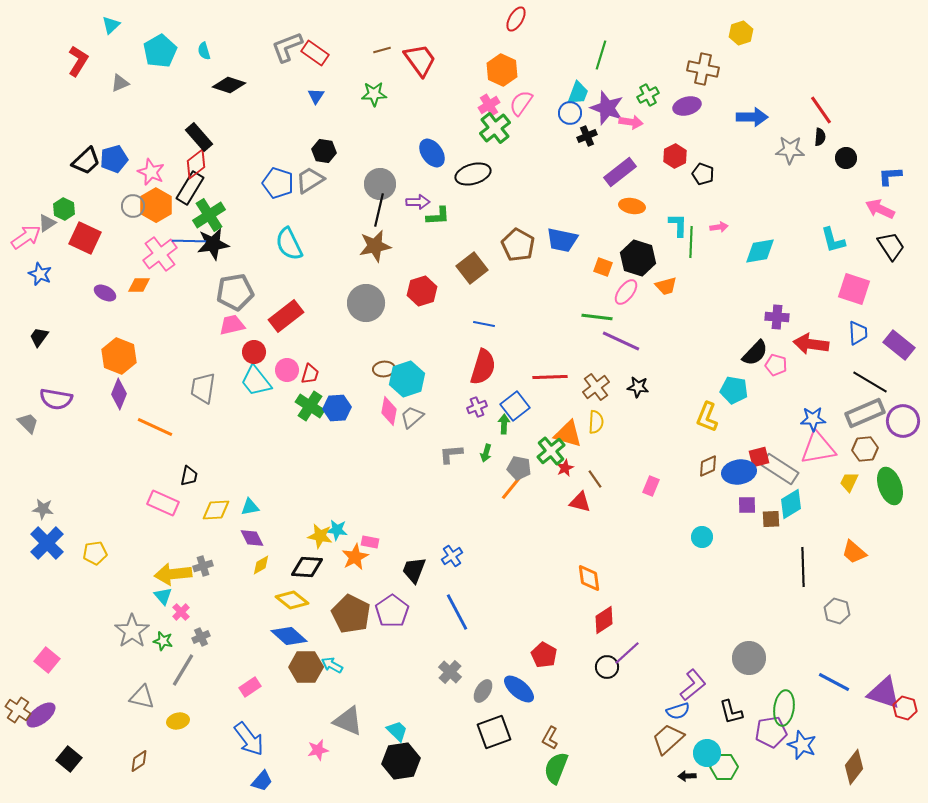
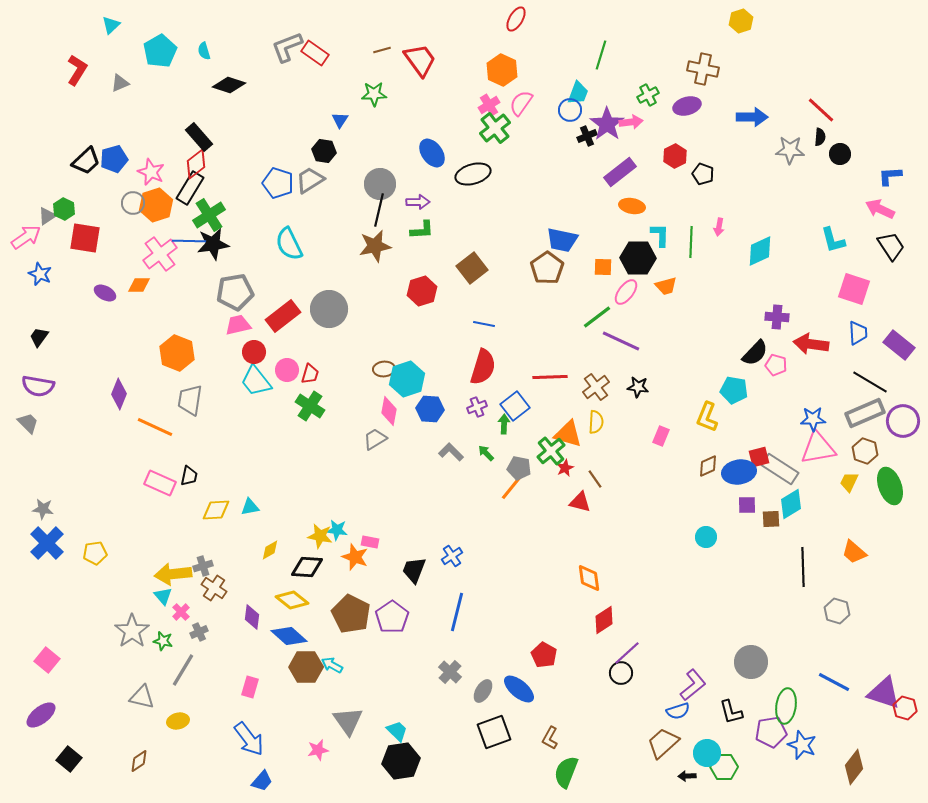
yellow hexagon at (741, 33): moved 12 px up
red L-shape at (78, 61): moved 1 px left, 9 px down
blue triangle at (316, 96): moved 24 px right, 24 px down
purple star at (607, 108): moved 16 px down; rotated 16 degrees clockwise
red line at (821, 110): rotated 12 degrees counterclockwise
blue circle at (570, 113): moved 3 px up
pink arrow at (631, 122): rotated 15 degrees counterclockwise
black circle at (846, 158): moved 6 px left, 4 px up
orange hexagon at (156, 205): rotated 12 degrees clockwise
gray circle at (133, 206): moved 3 px up
green L-shape at (438, 216): moved 16 px left, 14 px down
gray triangle at (47, 223): moved 7 px up
cyan L-shape at (678, 225): moved 18 px left, 10 px down
pink arrow at (719, 227): rotated 108 degrees clockwise
red square at (85, 238): rotated 16 degrees counterclockwise
brown pentagon at (518, 245): moved 29 px right, 23 px down; rotated 8 degrees clockwise
cyan diamond at (760, 251): rotated 16 degrees counterclockwise
black hexagon at (638, 258): rotated 16 degrees counterclockwise
orange square at (603, 267): rotated 18 degrees counterclockwise
gray circle at (366, 303): moved 37 px left, 6 px down
red rectangle at (286, 316): moved 3 px left
green line at (597, 317): rotated 44 degrees counterclockwise
pink trapezoid at (232, 325): moved 6 px right
orange hexagon at (119, 356): moved 58 px right, 3 px up
gray trapezoid at (203, 388): moved 13 px left, 12 px down
purple semicircle at (56, 399): moved 18 px left, 13 px up
blue hexagon at (337, 408): moved 93 px right, 1 px down; rotated 8 degrees clockwise
gray trapezoid at (412, 417): moved 37 px left, 22 px down; rotated 10 degrees clockwise
brown hexagon at (865, 449): moved 2 px down; rotated 25 degrees clockwise
green arrow at (486, 453): rotated 120 degrees clockwise
gray L-shape at (451, 454): moved 2 px up; rotated 50 degrees clockwise
pink rectangle at (651, 486): moved 10 px right, 50 px up
pink rectangle at (163, 503): moved 3 px left, 20 px up
cyan circle at (702, 537): moved 4 px right
purple diamond at (252, 538): moved 79 px down; rotated 35 degrees clockwise
orange star at (355, 557): rotated 24 degrees counterclockwise
yellow diamond at (261, 565): moved 9 px right, 15 px up
purple pentagon at (392, 611): moved 6 px down
blue line at (457, 612): rotated 42 degrees clockwise
gray cross at (201, 637): moved 2 px left, 5 px up
gray circle at (749, 658): moved 2 px right, 4 px down
black circle at (607, 667): moved 14 px right, 6 px down
pink rectangle at (250, 687): rotated 40 degrees counterclockwise
green ellipse at (784, 708): moved 2 px right, 2 px up
brown cross at (18, 710): moved 196 px right, 122 px up
gray triangle at (348, 721): rotated 32 degrees clockwise
brown trapezoid at (668, 739): moved 5 px left, 4 px down
green semicircle at (556, 768): moved 10 px right, 4 px down
